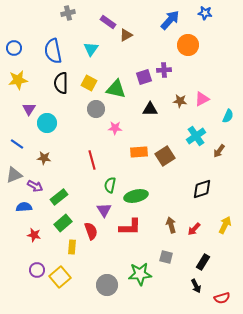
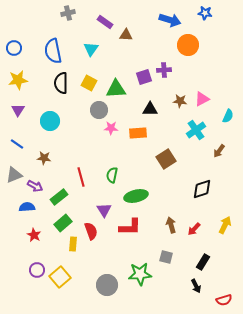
blue arrow at (170, 20): rotated 65 degrees clockwise
purple rectangle at (108, 22): moved 3 px left
brown triangle at (126, 35): rotated 32 degrees clockwise
green triangle at (116, 89): rotated 15 degrees counterclockwise
purple triangle at (29, 109): moved 11 px left, 1 px down
gray circle at (96, 109): moved 3 px right, 1 px down
cyan circle at (47, 123): moved 3 px right, 2 px up
pink star at (115, 128): moved 4 px left
cyan cross at (196, 136): moved 6 px up
orange rectangle at (139, 152): moved 1 px left, 19 px up
brown square at (165, 156): moved 1 px right, 3 px down
red line at (92, 160): moved 11 px left, 17 px down
green semicircle at (110, 185): moved 2 px right, 10 px up
blue semicircle at (24, 207): moved 3 px right
red star at (34, 235): rotated 16 degrees clockwise
yellow rectangle at (72, 247): moved 1 px right, 3 px up
red semicircle at (222, 298): moved 2 px right, 2 px down
